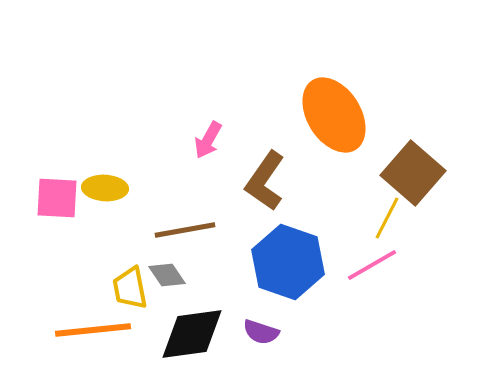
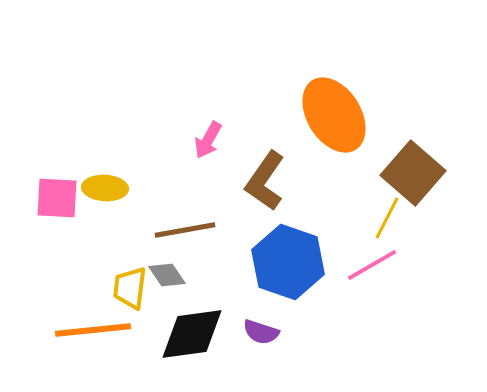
yellow trapezoid: rotated 18 degrees clockwise
